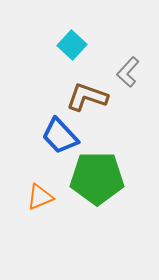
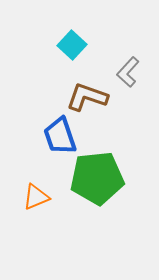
blue trapezoid: rotated 24 degrees clockwise
green pentagon: rotated 6 degrees counterclockwise
orange triangle: moved 4 px left
